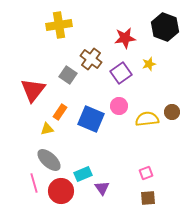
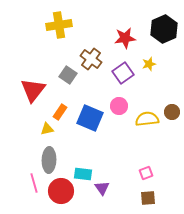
black hexagon: moved 1 px left, 2 px down; rotated 16 degrees clockwise
purple square: moved 2 px right
blue square: moved 1 px left, 1 px up
gray ellipse: rotated 50 degrees clockwise
cyan rectangle: rotated 30 degrees clockwise
